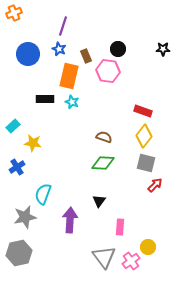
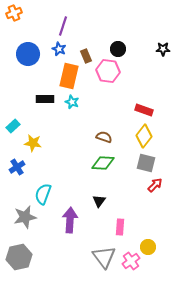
red rectangle: moved 1 px right, 1 px up
gray hexagon: moved 4 px down
